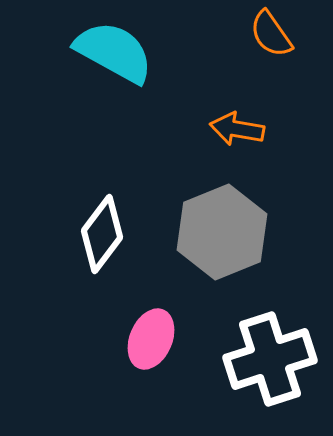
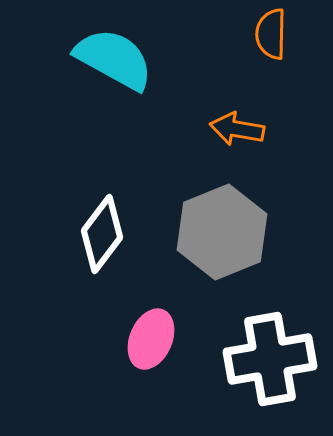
orange semicircle: rotated 36 degrees clockwise
cyan semicircle: moved 7 px down
white cross: rotated 8 degrees clockwise
